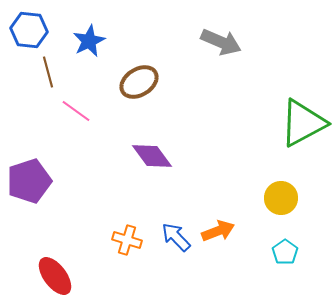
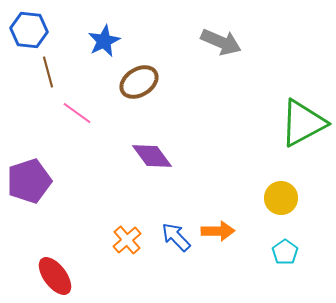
blue star: moved 15 px right
pink line: moved 1 px right, 2 px down
orange arrow: rotated 20 degrees clockwise
orange cross: rotated 32 degrees clockwise
